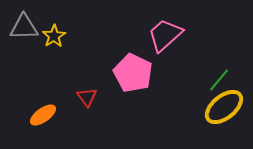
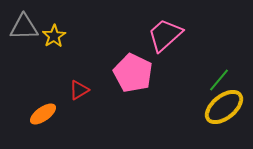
red triangle: moved 8 px left, 7 px up; rotated 35 degrees clockwise
orange ellipse: moved 1 px up
